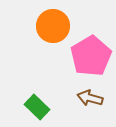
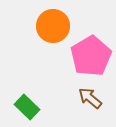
brown arrow: rotated 25 degrees clockwise
green rectangle: moved 10 px left
